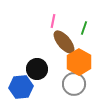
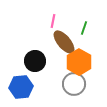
black circle: moved 2 px left, 8 px up
